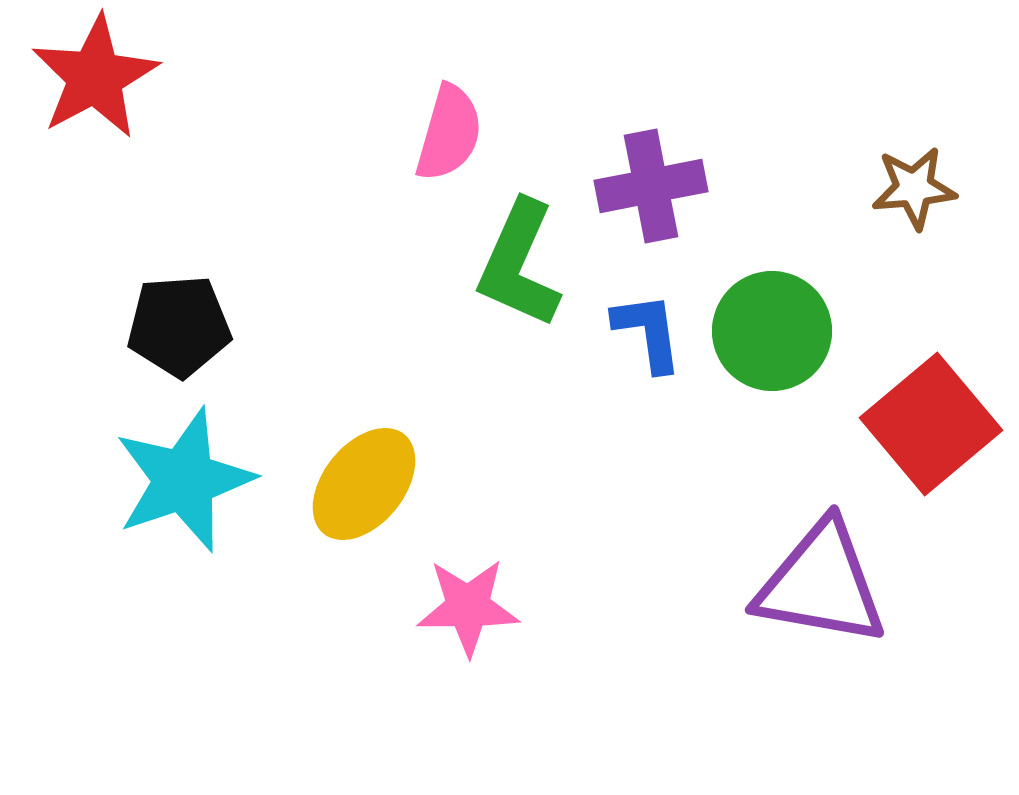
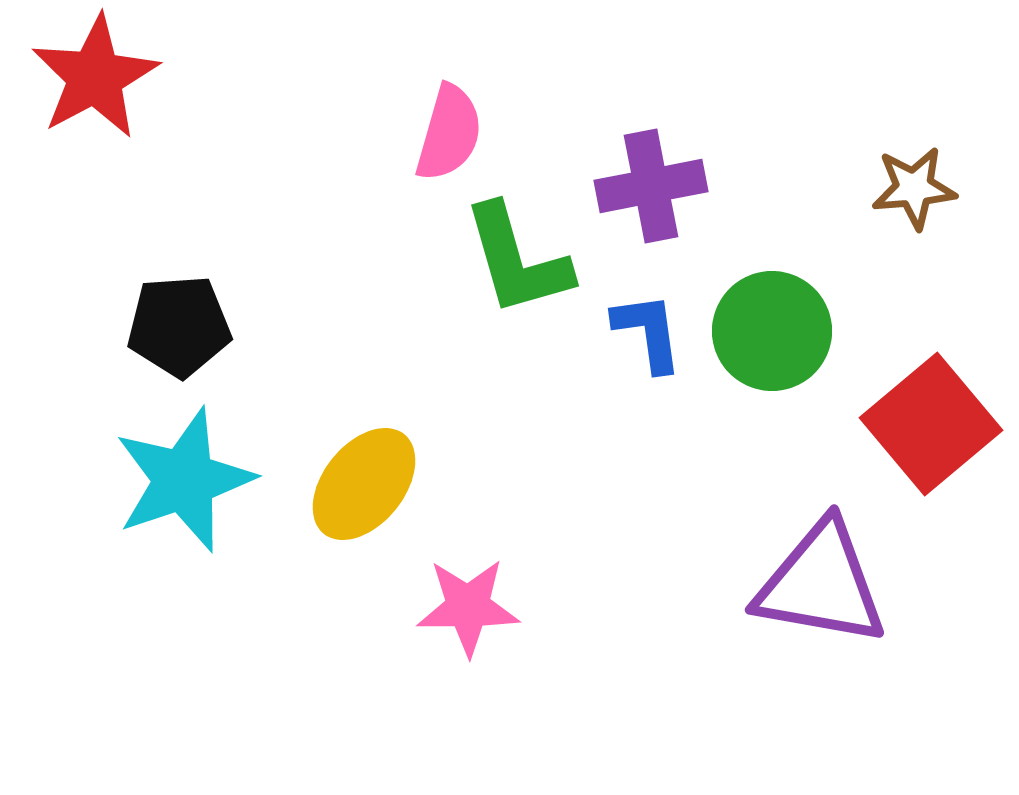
green L-shape: moved 2 px left, 4 px up; rotated 40 degrees counterclockwise
